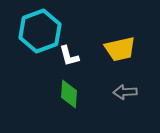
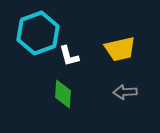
cyan hexagon: moved 2 px left, 2 px down
green diamond: moved 6 px left
